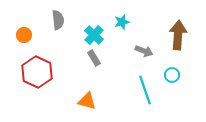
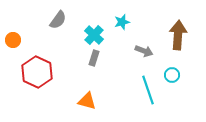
gray semicircle: rotated 42 degrees clockwise
orange circle: moved 11 px left, 5 px down
gray rectangle: rotated 49 degrees clockwise
cyan line: moved 3 px right
